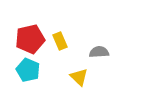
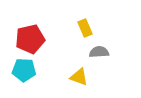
yellow rectangle: moved 25 px right, 13 px up
cyan pentagon: moved 4 px left; rotated 20 degrees counterclockwise
yellow triangle: rotated 24 degrees counterclockwise
